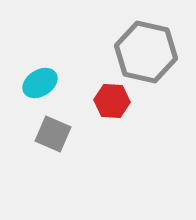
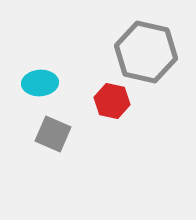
cyan ellipse: rotated 28 degrees clockwise
red hexagon: rotated 8 degrees clockwise
